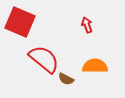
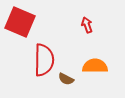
red semicircle: moved 1 px down; rotated 52 degrees clockwise
